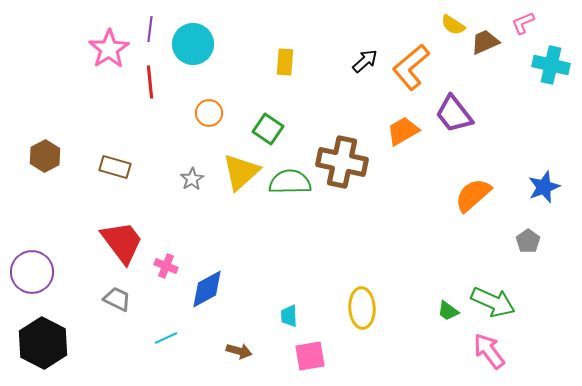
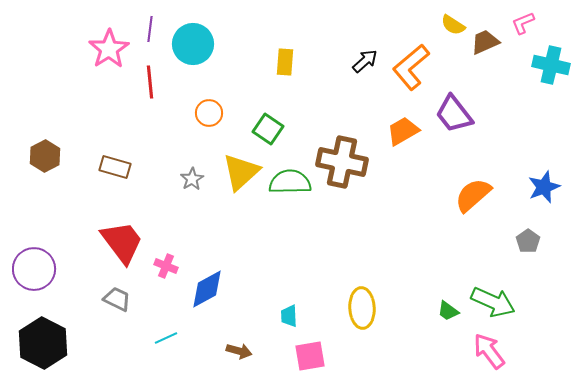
purple circle: moved 2 px right, 3 px up
